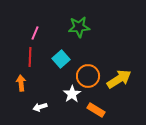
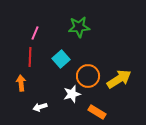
white star: rotated 18 degrees clockwise
orange rectangle: moved 1 px right, 2 px down
